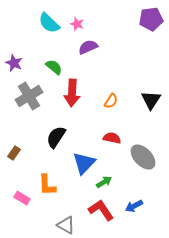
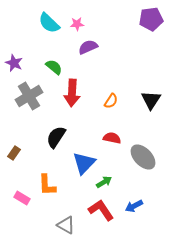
pink star: rotated 24 degrees counterclockwise
